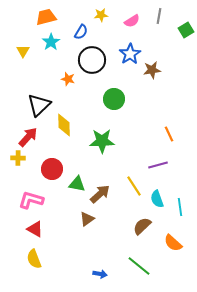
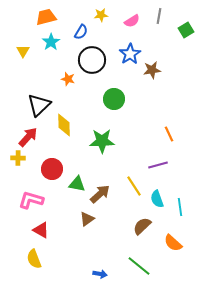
red triangle: moved 6 px right, 1 px down
